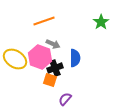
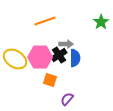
orange line: moved 1 px right
gray arrow: moved 13 px right; rotated 24 degrees counterclockwise
pink hexagon: rotated 20 degrees counterclockwise
black cross: moved 4 px right, 13 px up; rotated 14 degrees counterclockwise
purple semicircle: moved 2 px right
